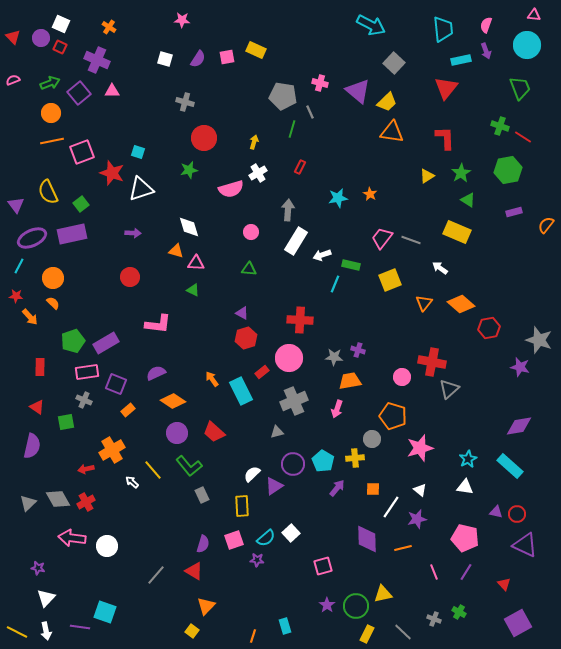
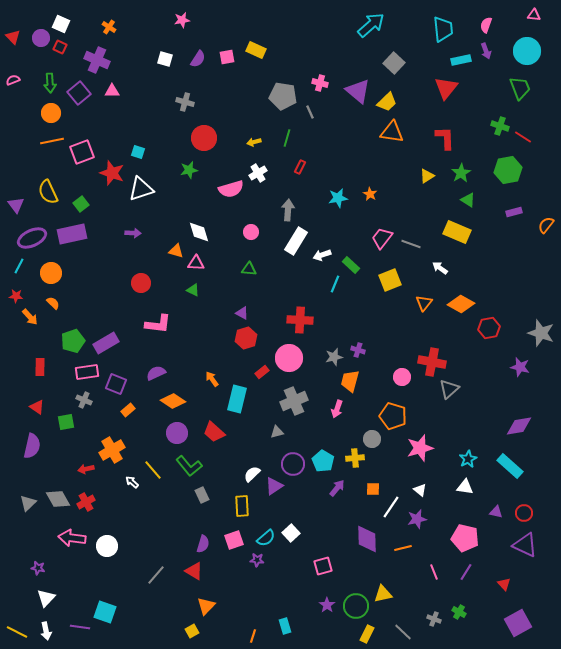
pink star at (182, 20): rotated 14 degrees counterclockwise
cyan arrow at (371, 25): rotated 68 degrees counterclockwise
cyan circle at (527, 45): moved 6 px down
green arrow at (50, 83): rotated 108 degrees clockwise
green line at (292, 129): moved 5 px left, 9 px down
yellow arrow at (254, 142): rotated 120 degrees counterclockwise
white diamond at (189, 227): moved 10 px right, 5 px down
gray line at (411, 240): moved 4 px down
green rectangle at (351, 265): rotated 30 degrees clockwise
red circle at (130, 277): moved 11 px right, 6 px down
orange circle at (53, 278): moved 2 px left, 5 px up
orange diamond at (461, 304): rotated 12 degrees counterclockwise
gray star at (539, 340): moved 2 px right, 7 px up
gray star at (334, 357): rotated 18 degrees counterclockwise
orange trapezoid at (350, 381): rotated 65 degrees counterclockwise
cyan rectangle at (241, 391): moved 4 px left, 8 px down; rotated 40 degrees clockwise
red circle at (517, 514): moved 7 px right, 1 px up
yellow square at (192, 631): rotated 24 degrees clockwise
